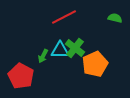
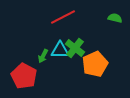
red line: moved 1 px left
red pentagon: moved 3 px right
